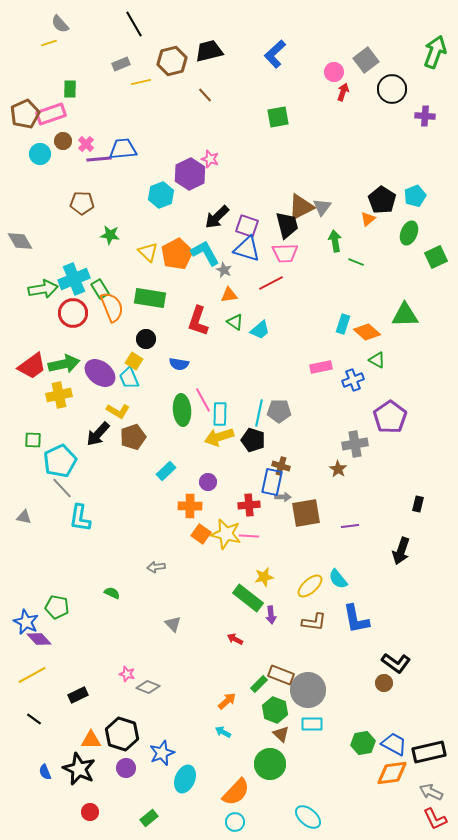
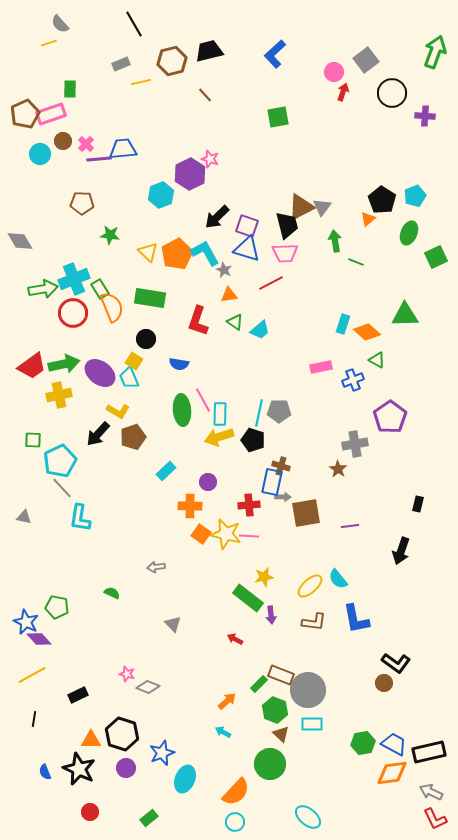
black circle at (392, 89): moved 4 px down
black line at (34, 719): rotated 63 degrees clockwise
